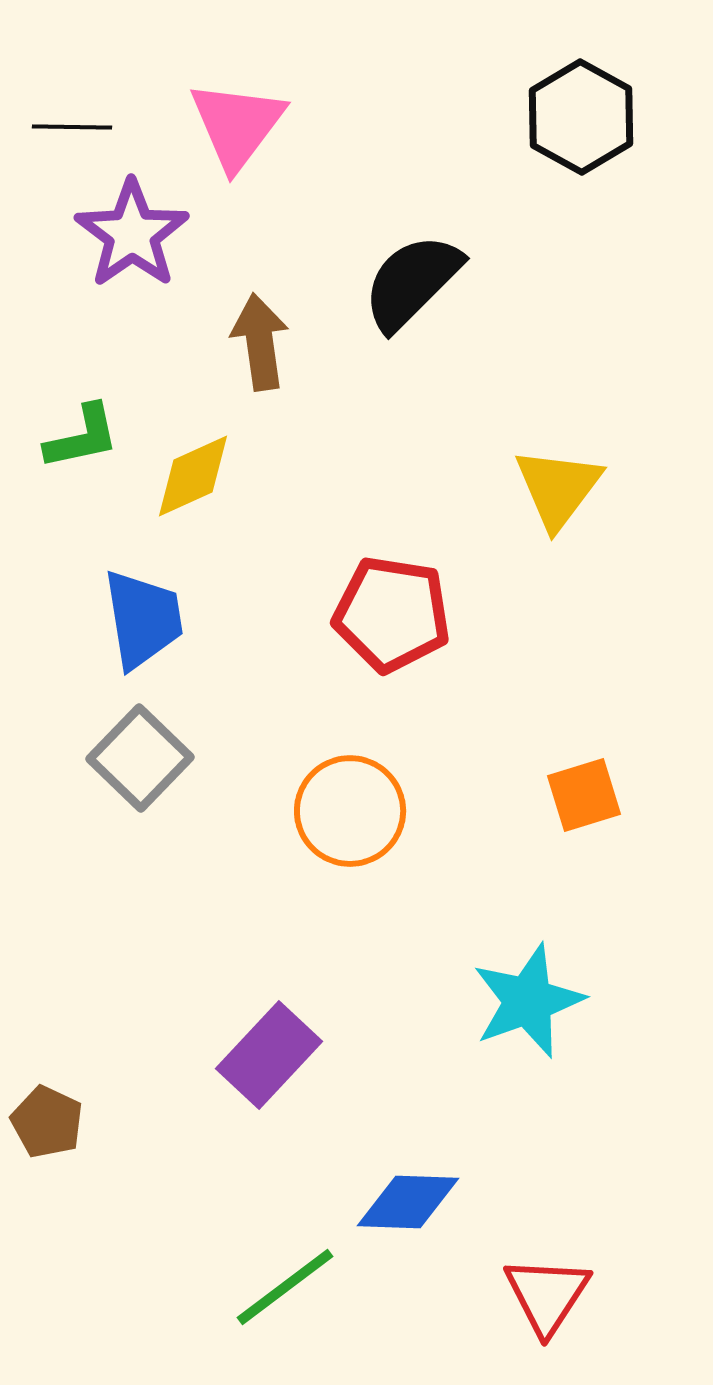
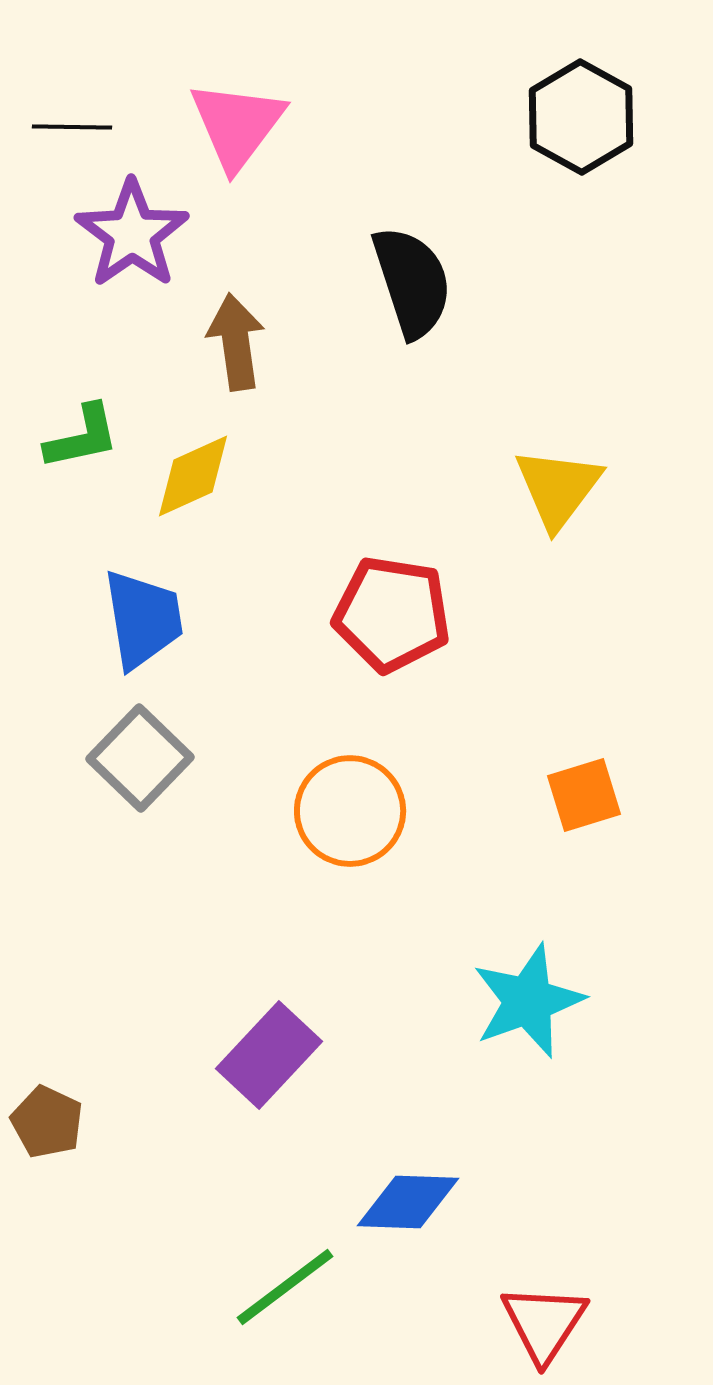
black semicircle: rotated 117 degrees clockwise
brown arrow: moved 24 px left
red triangle: moved 3 px left, 28 px down
